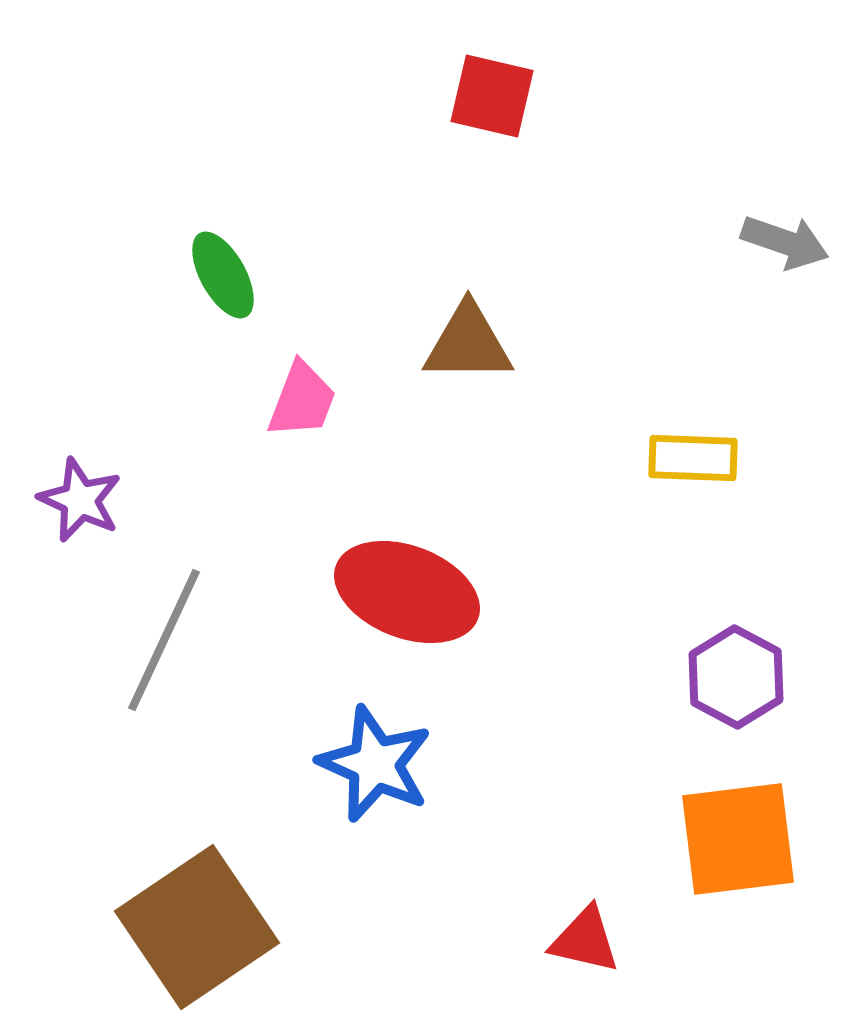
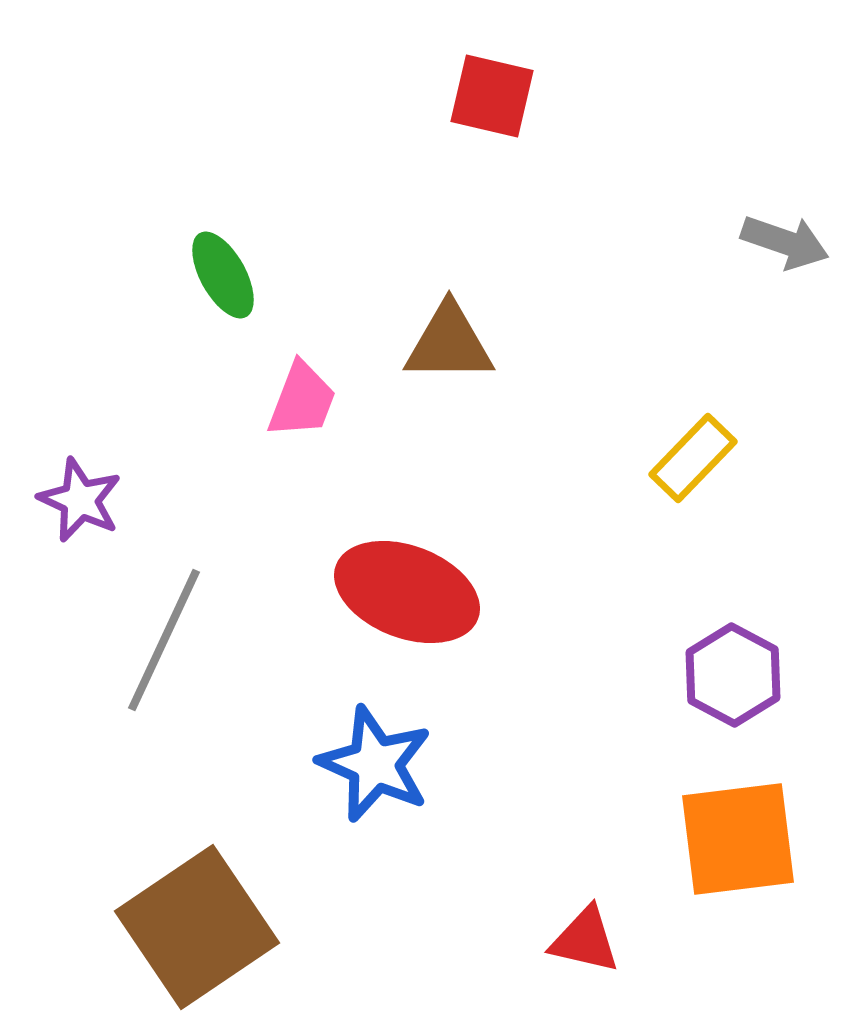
brown triangle: moved 19 px left
yellow rectangle: rotated 48 degrees counterclockwise
purple hexagon: moved 3 px left, 2 px up
